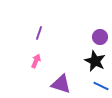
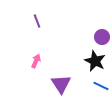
purple line: moved 2 px left, 12 px up; rotated 40 degrees counterclockwise
purple circle: moved 2 px right
purple triangle: rotated 40 degrees clockwise
